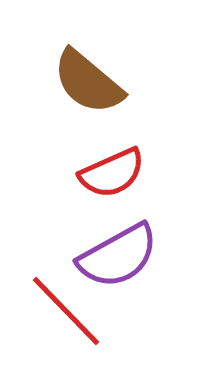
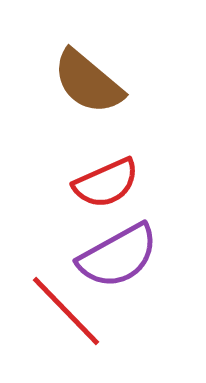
red semicircle: moved 6 px left, 10 px down
